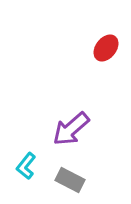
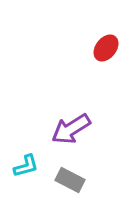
purple arrow: rotated 9 degrees clockwise
cyan L-shape: rotated 144 degrees counterclockwise
